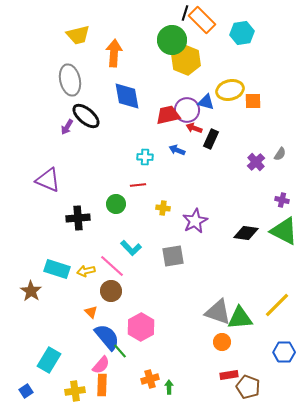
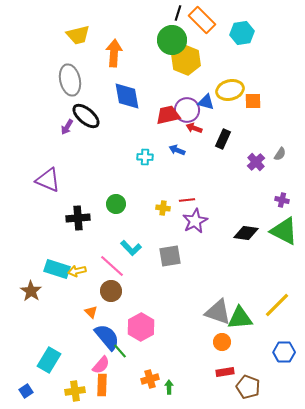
black line at (185, 13): moved 7 px left
black rectangle at (211, 139): moved 12 px right
red line at (138, 185): moved 49 px right, 15 px down
gray square at (173, 256): moved 3 px left
yellow arrow at (86, 271): moved 9 px left
red rectangle at (229, 375): moved 4 px left, 3 px up
